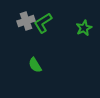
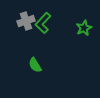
green L-shape: rotated 15 degrees counterclockwise
